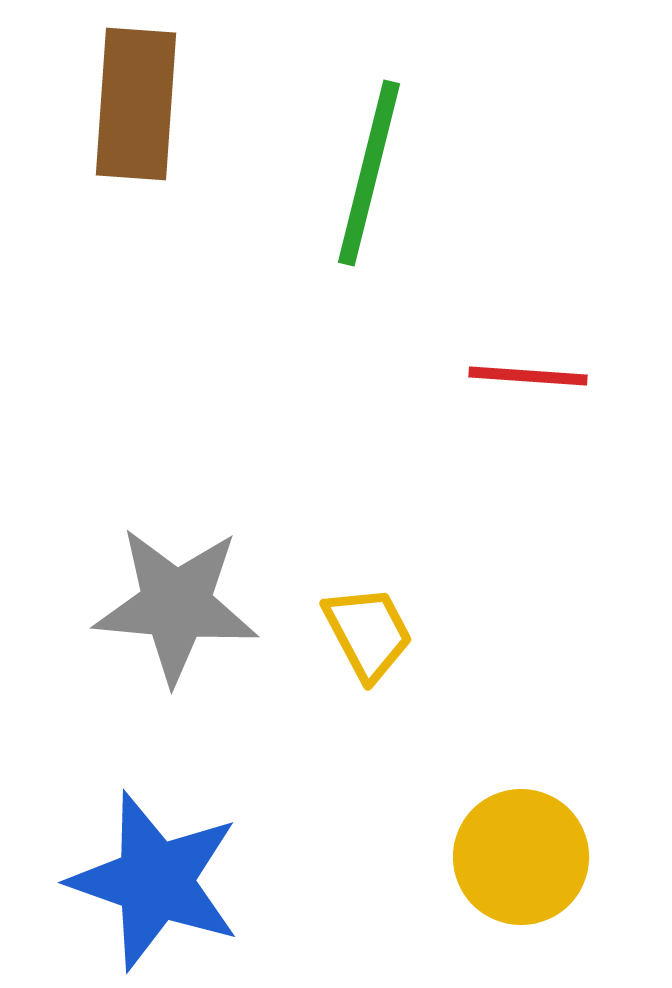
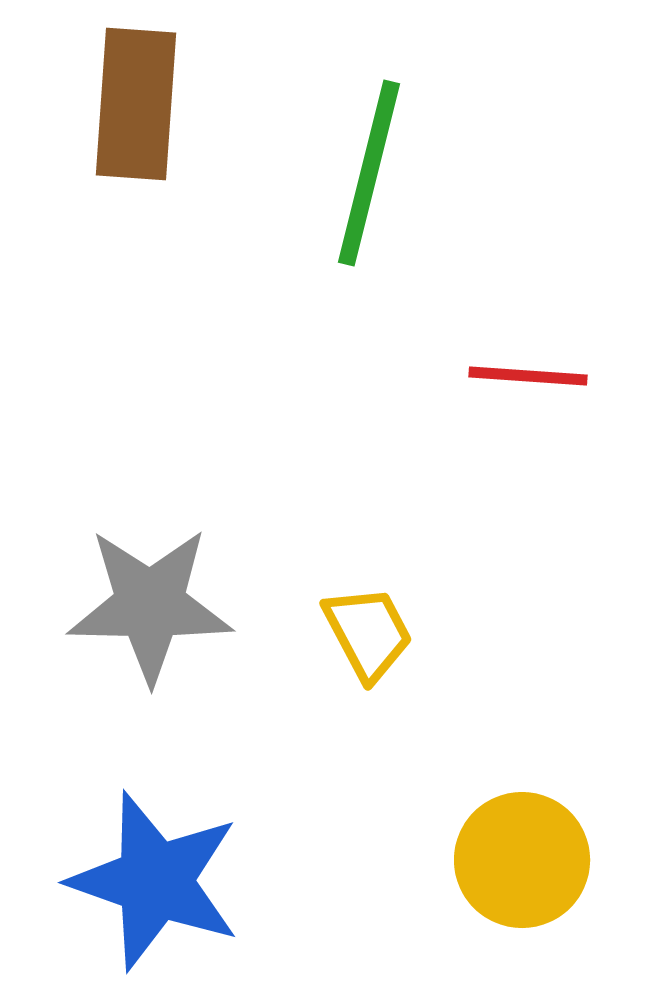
gray star: moved 26 px left; rotated 4 degrees counterclockwise
yellow circle: moved 1 px right, 3 px down
